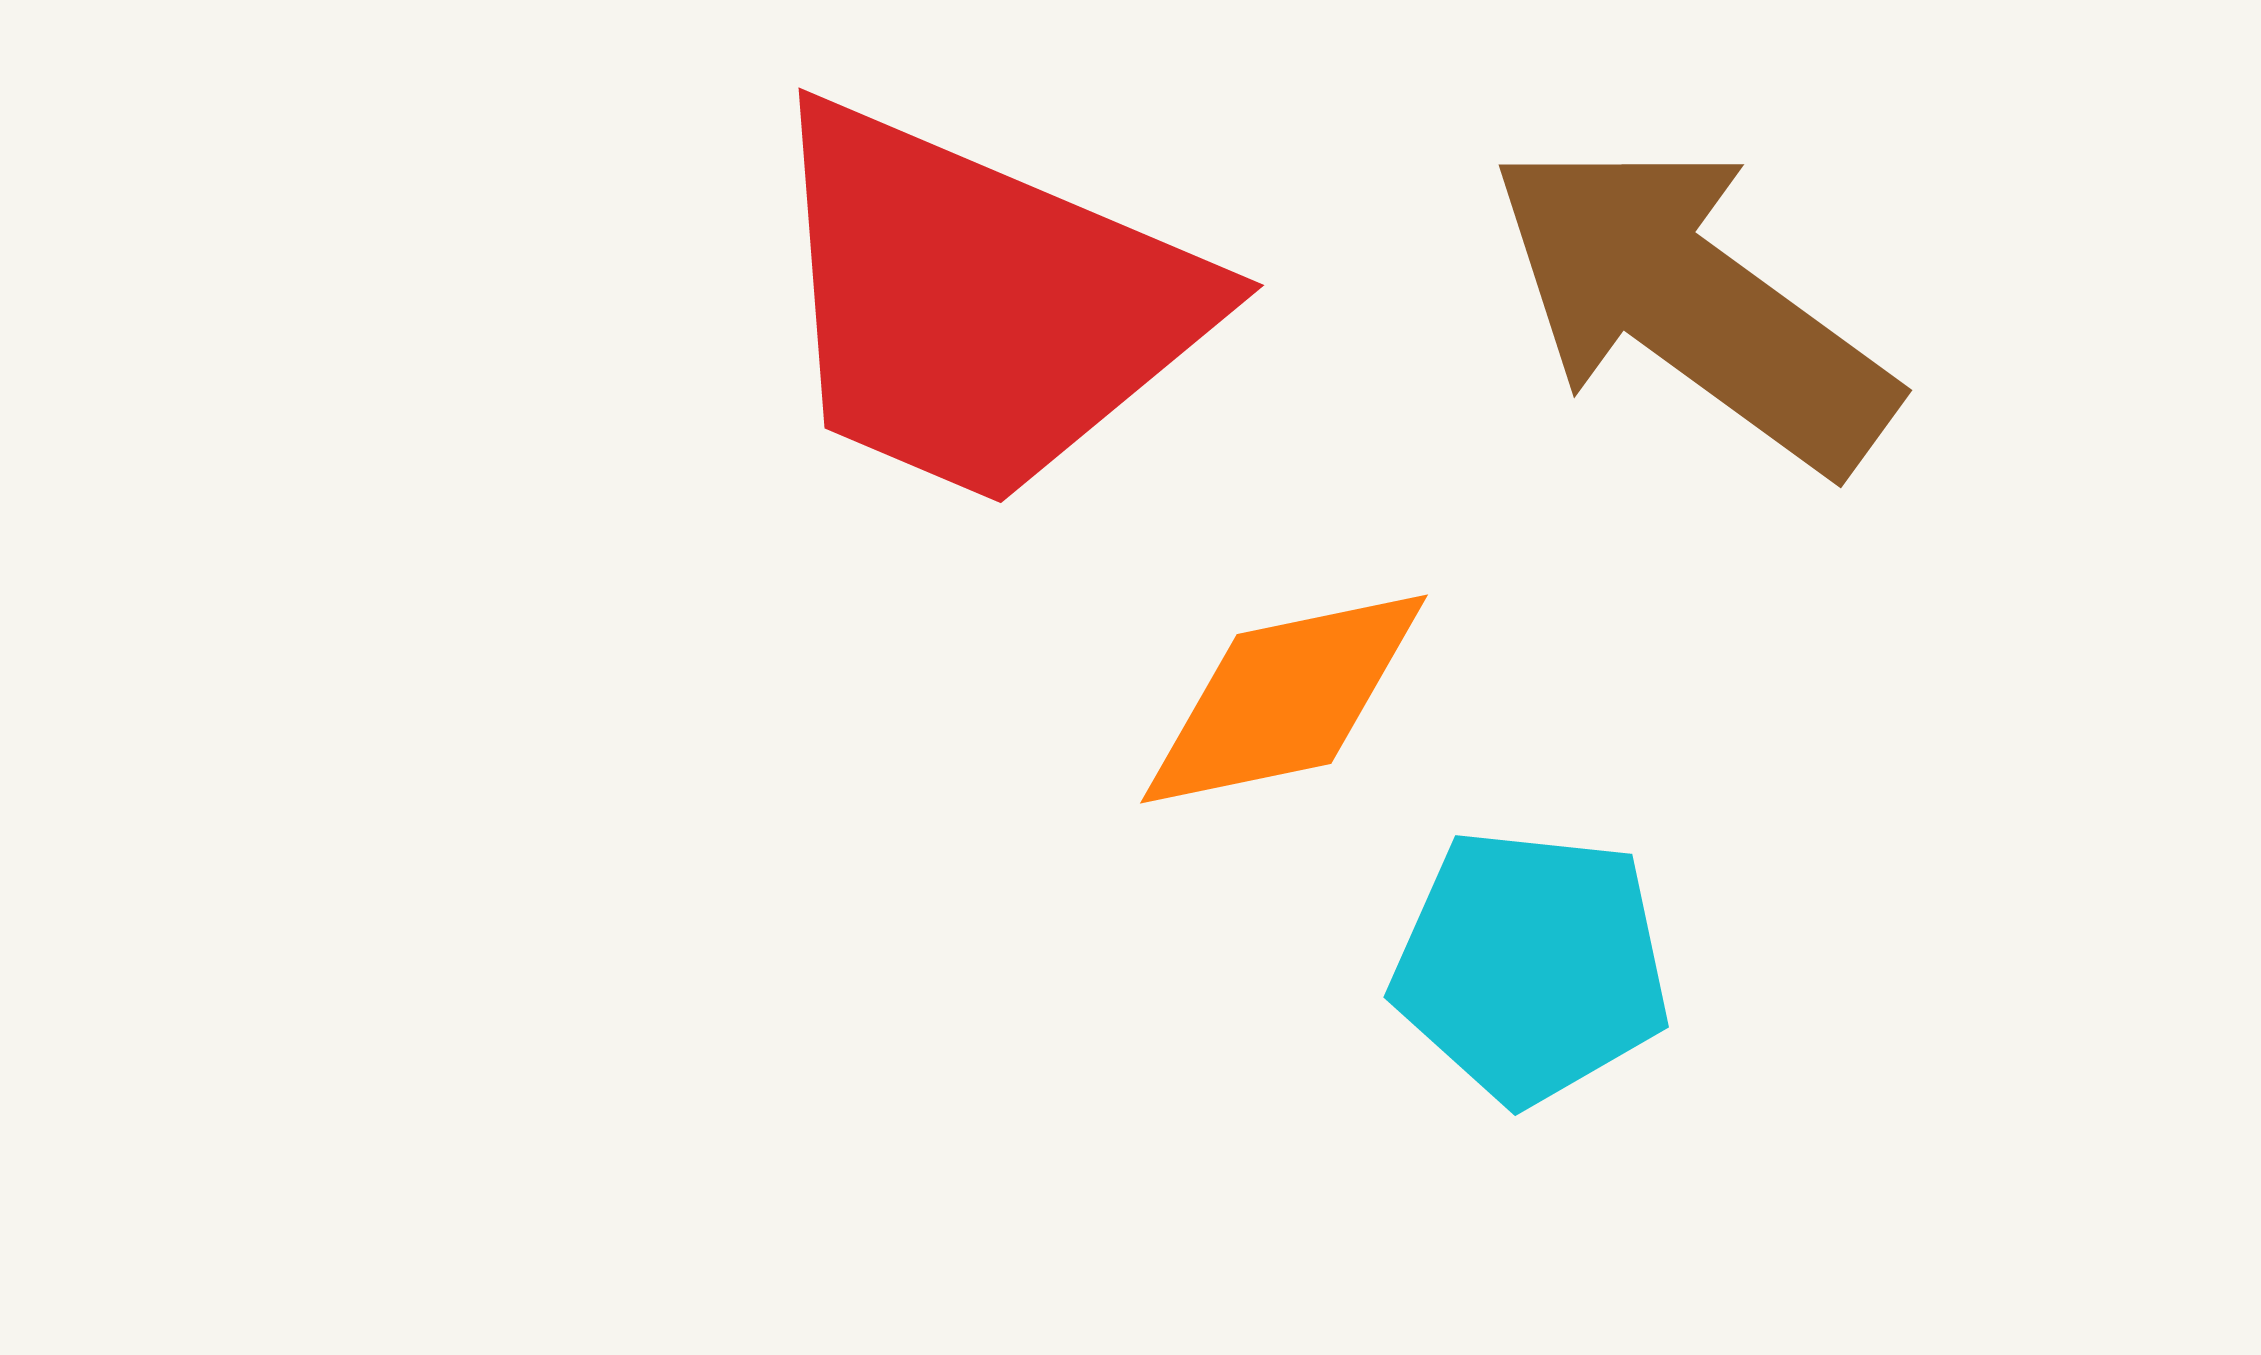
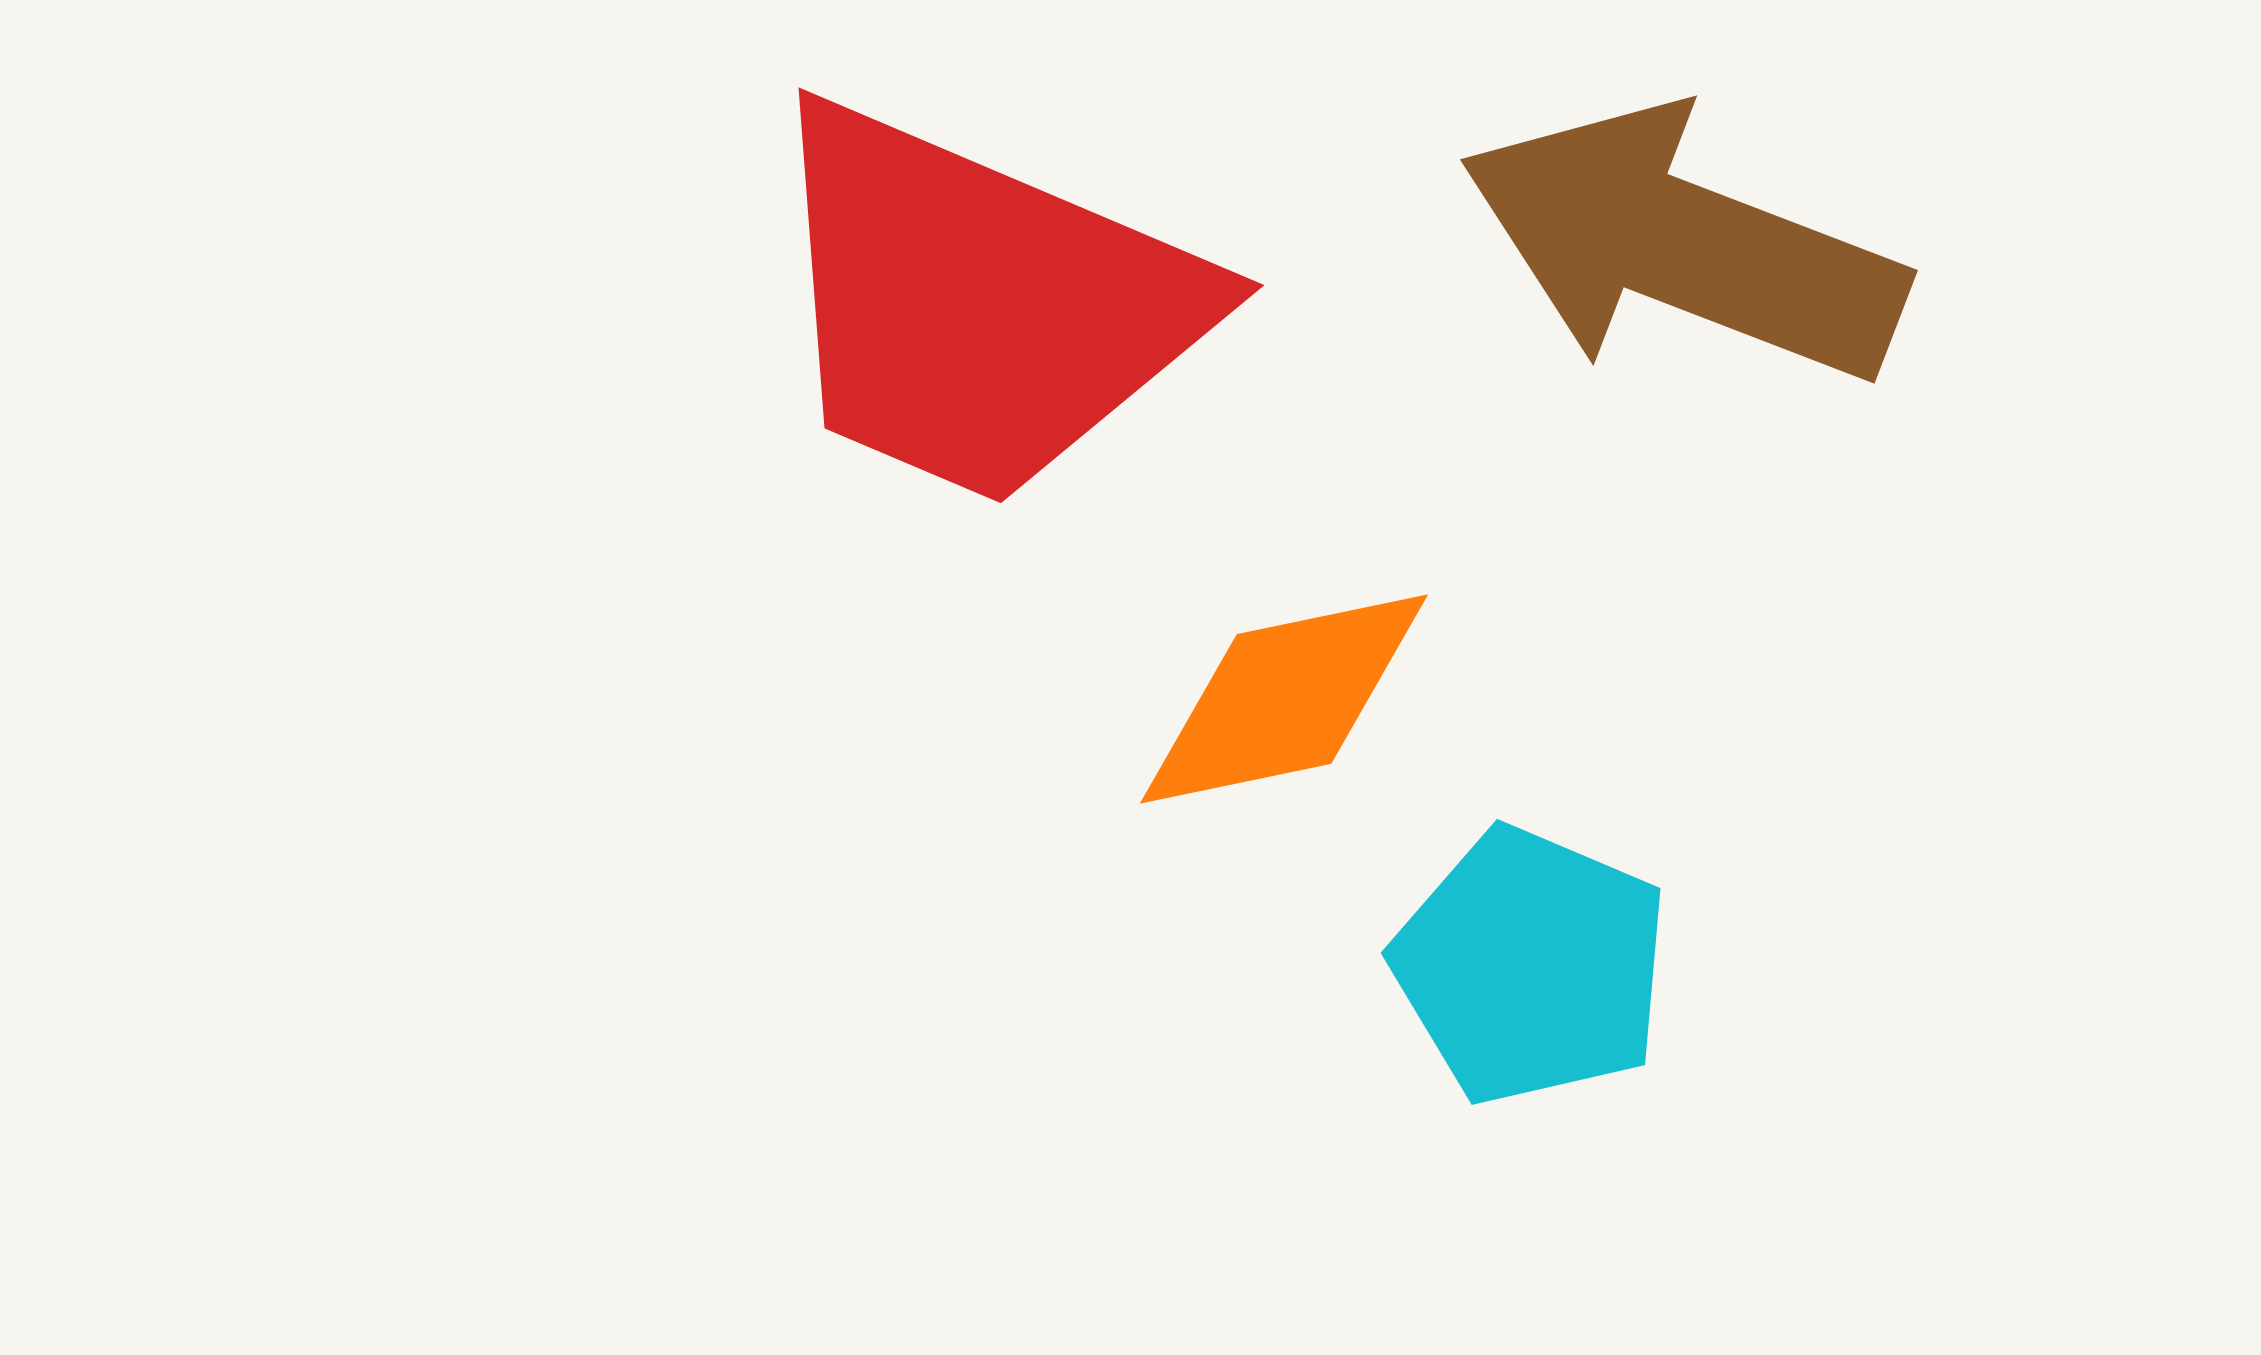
brown arrow: moved 9 px left, 60 px up; rotated 15 degrees counterclockwise
cyan pentagon: rotated 17 degrees clockwise
